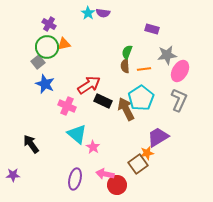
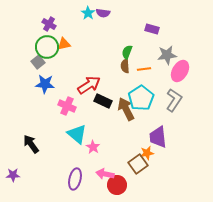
blue star: rotated 18 degrees counterclockwise
gray L-shape: moved 5 px left; rotated 10 degrees clockwise
purple trapezoid: rotated 65 degrees counterclockwise
